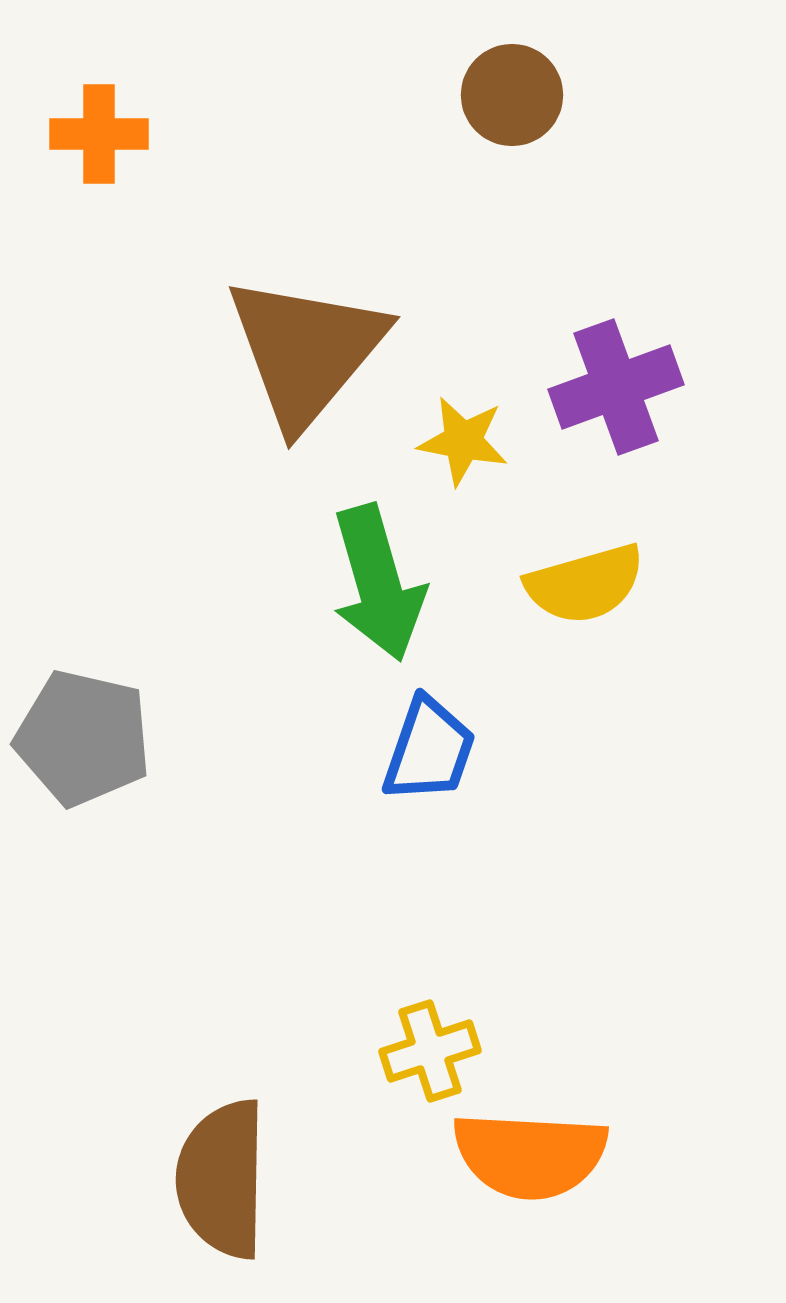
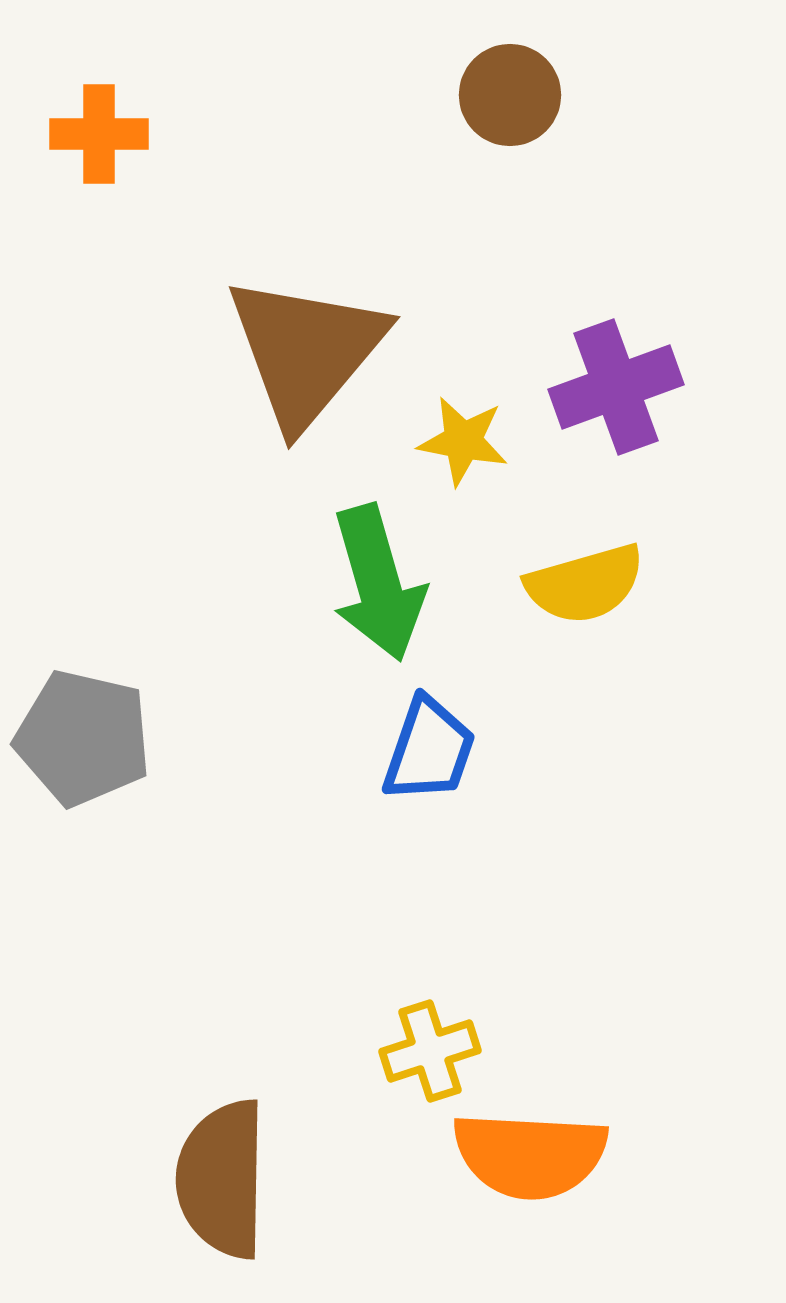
brown circle: moved 2 px left
